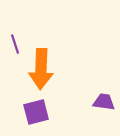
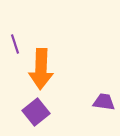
purple square: rotated 24 degrees counterclockwise
